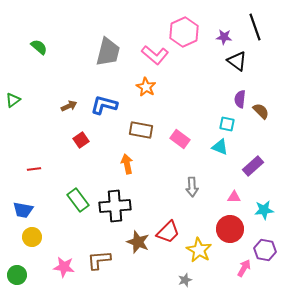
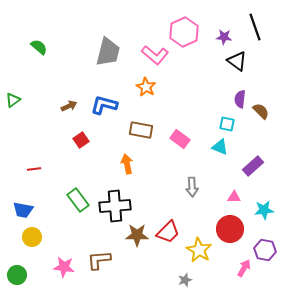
brown star: moved 1 px left, 7 px up; rotated 20 degrees counterclockwise
